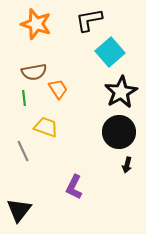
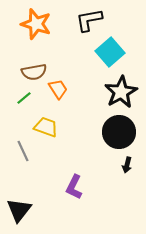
green line: rotated 56 degrees clockwise
